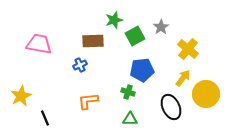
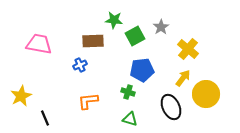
green star: rotated 24 degrees clockwise
green triangle: rotated 14 degrees clockwise
